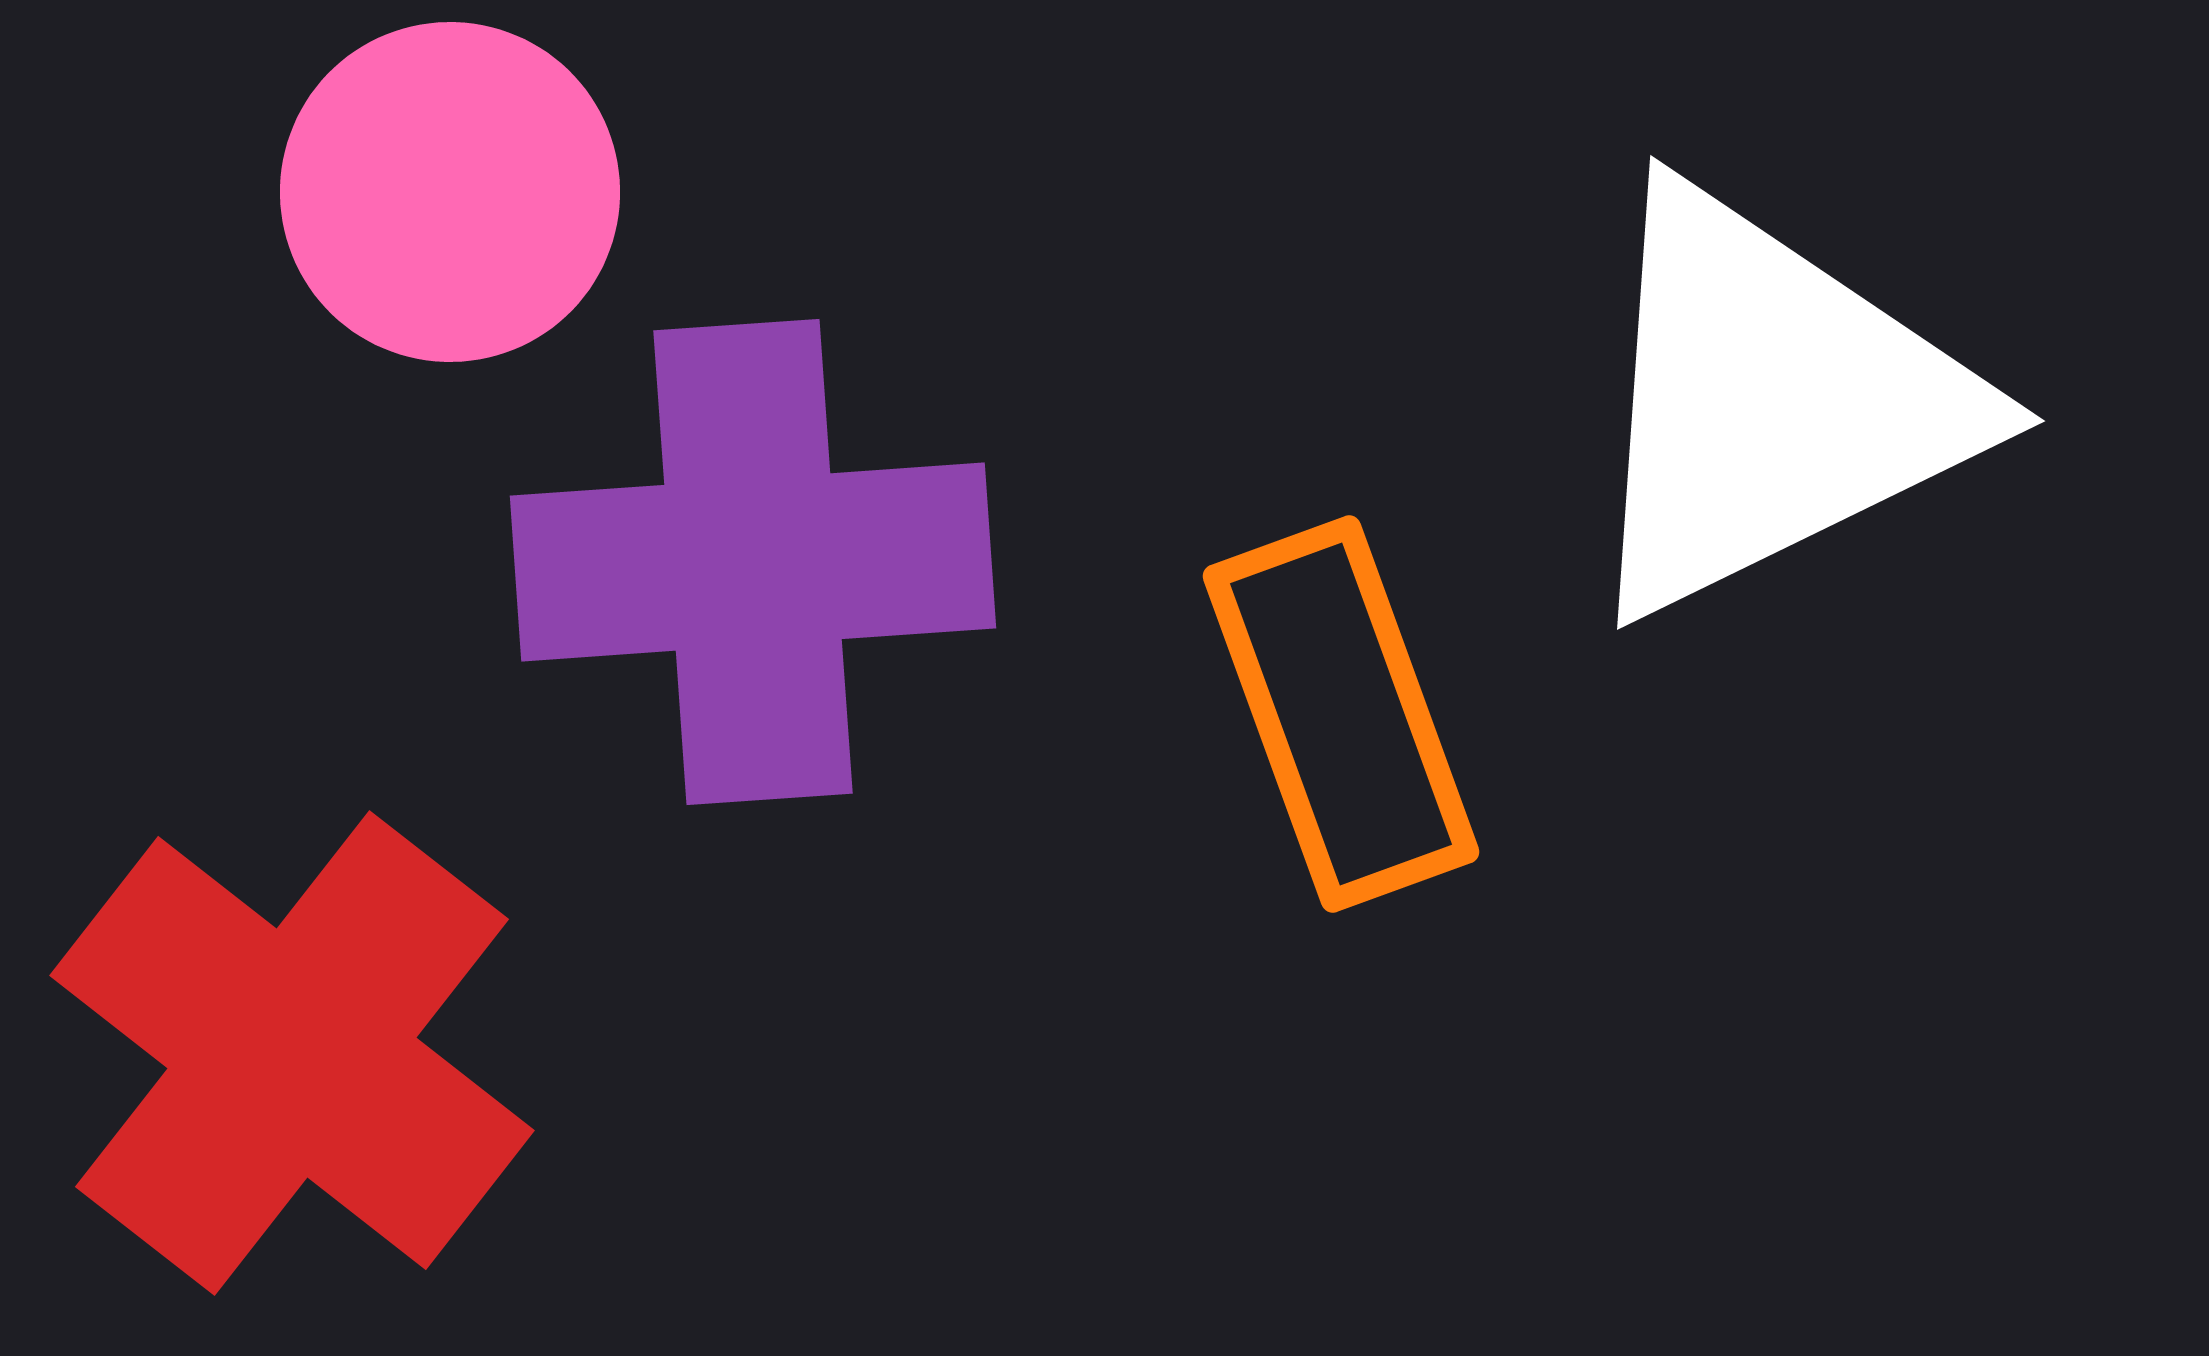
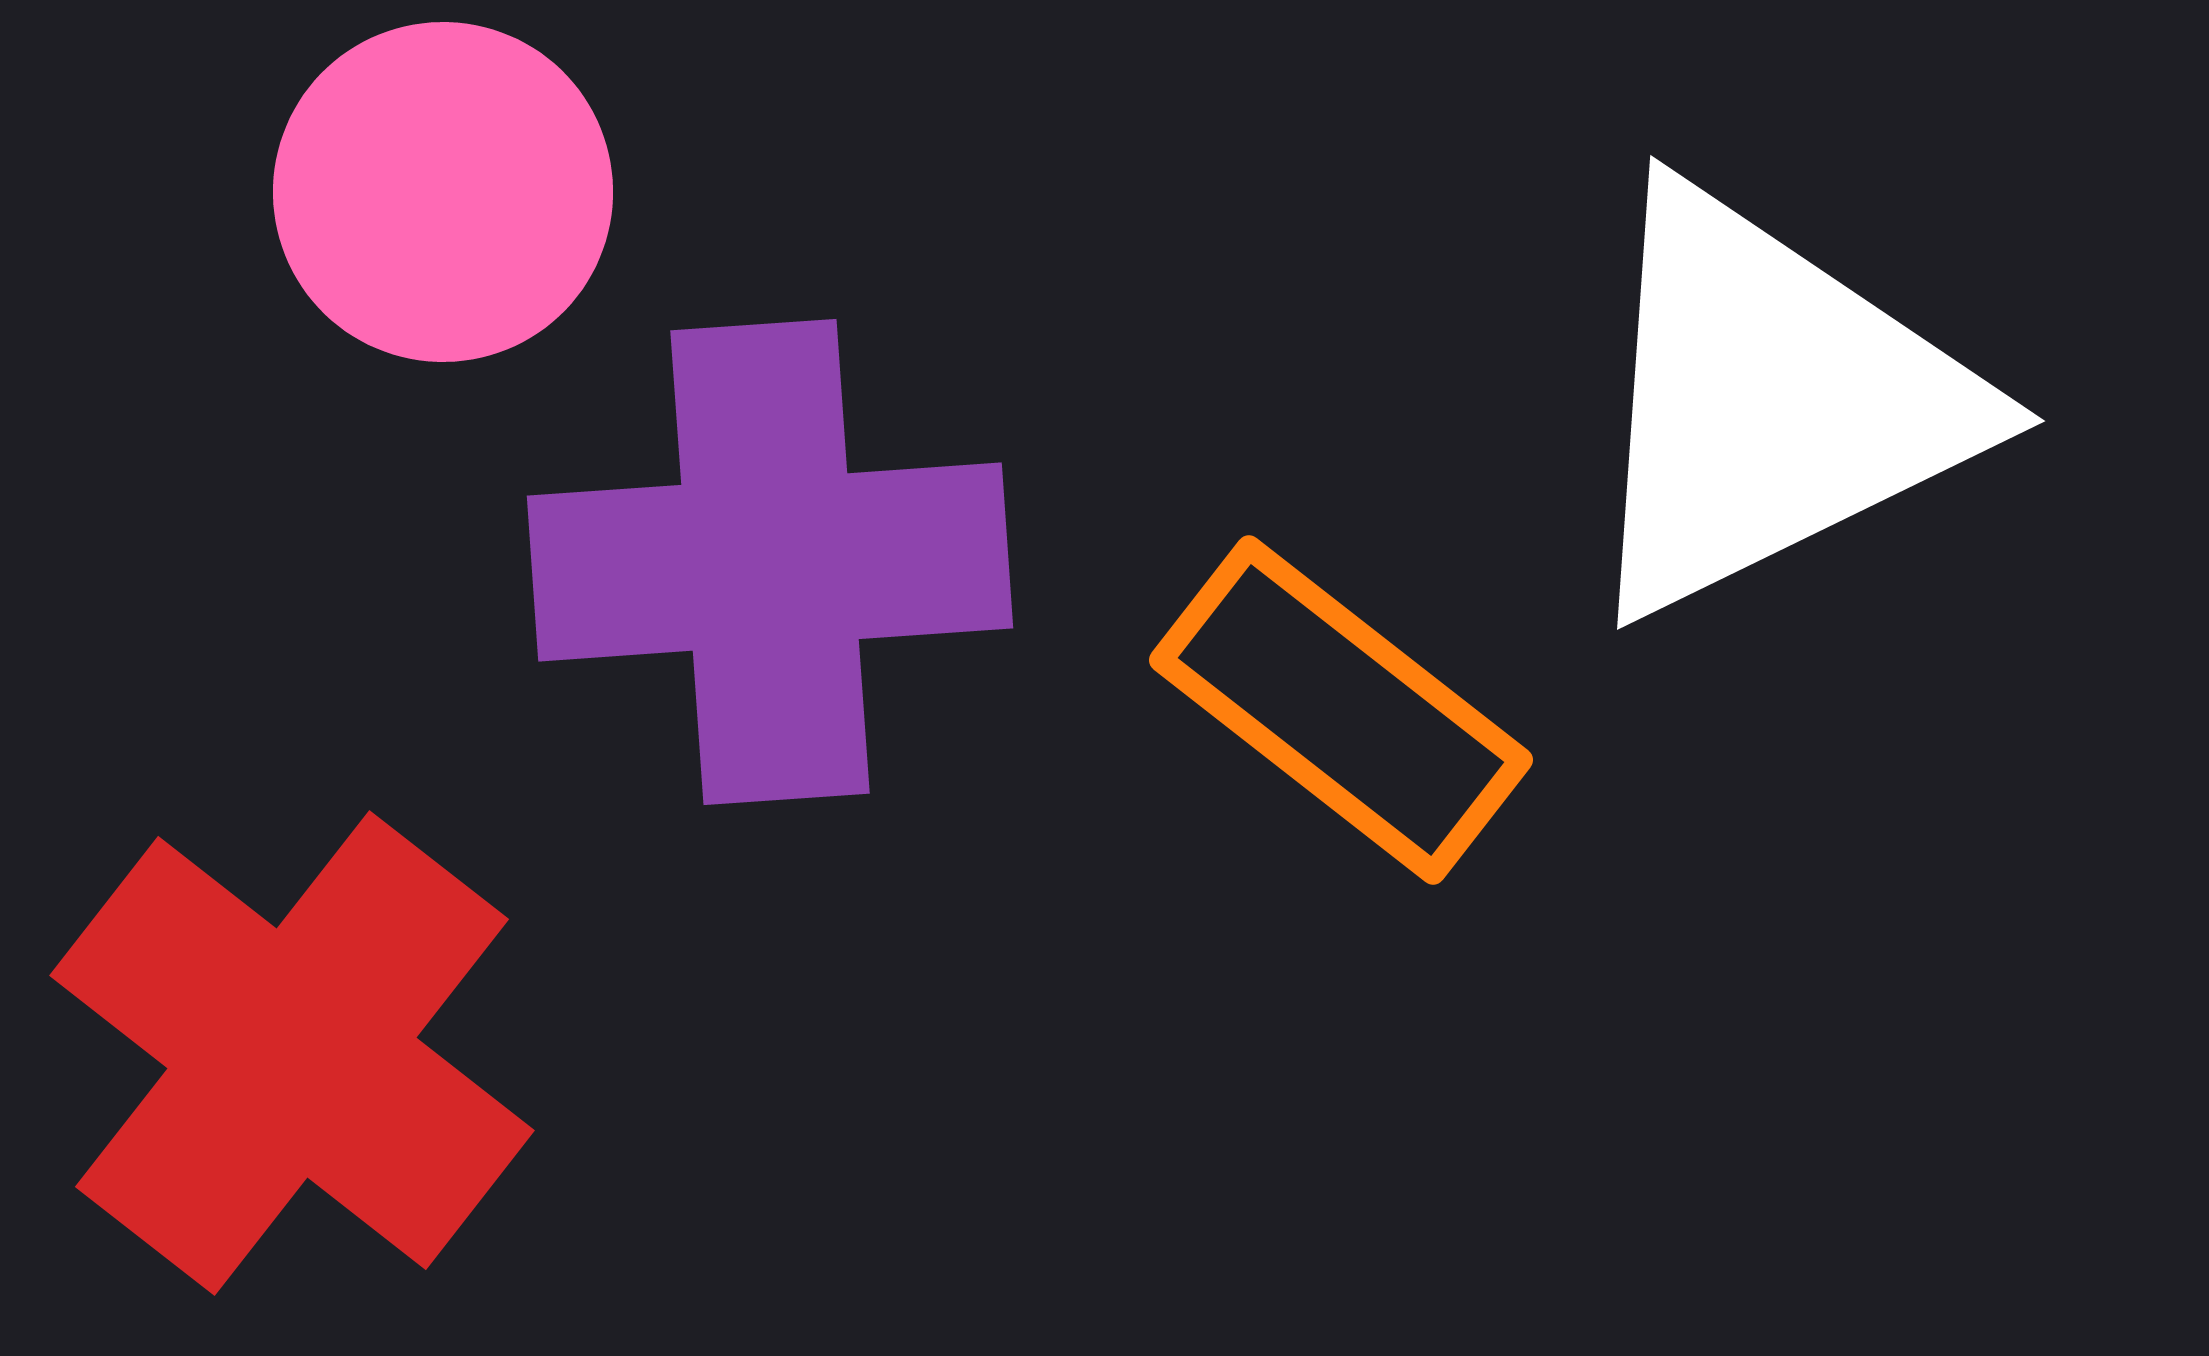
pink circle: moved 7 px left
purple cross: moved 17 px right
orange rectangle: moved 4 px up; rotated 32 degrees counterclockwise
